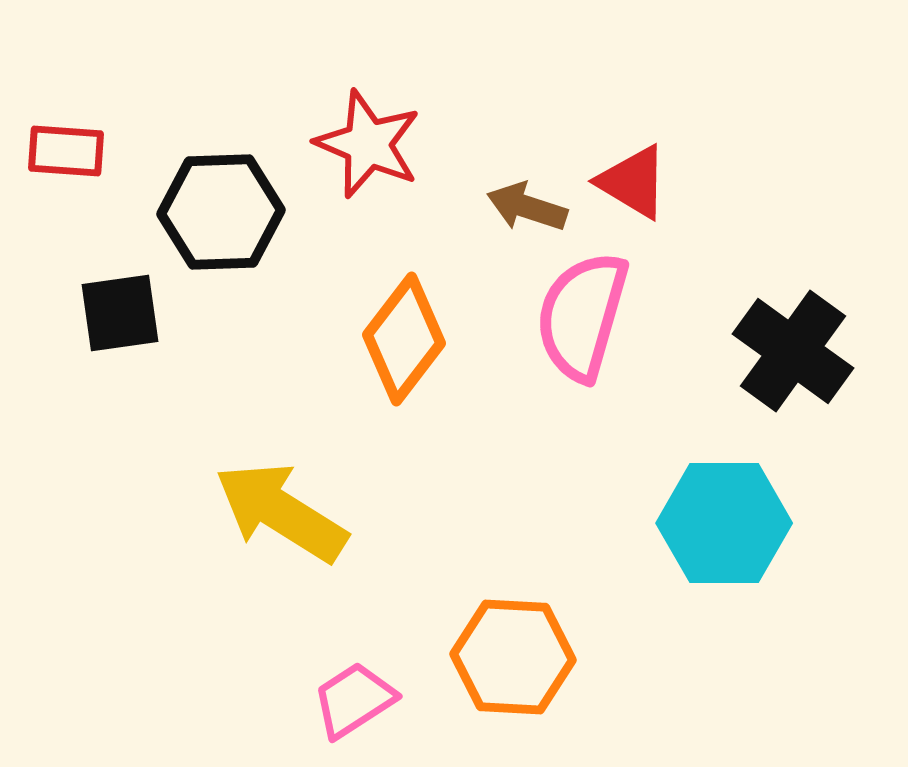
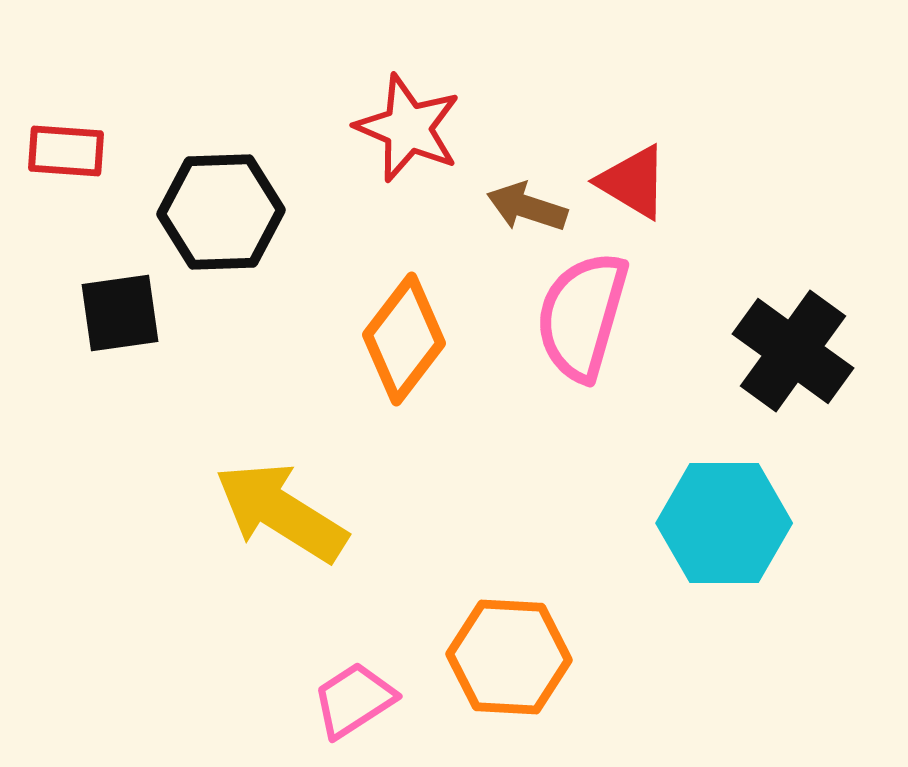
red star: moved 40 px right, 16 px up
orange hexagon: moved 4 px left
